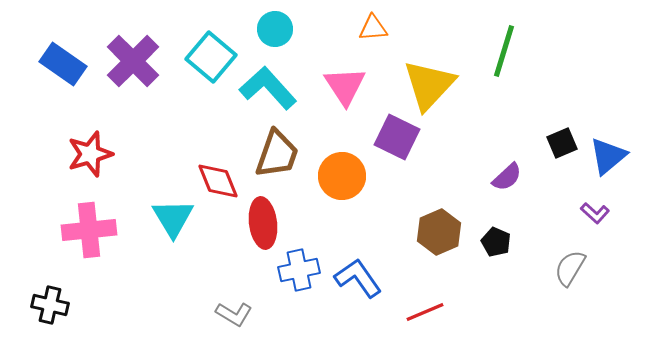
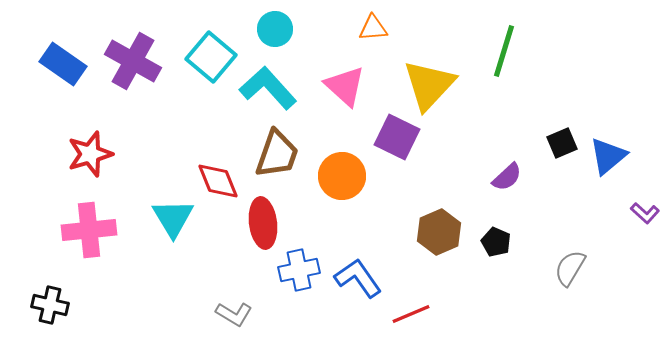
purple cross: rotated 16 degrees counterclockwise
pink triangle: rotated 15 degrees counterclockwise
purple L-shape: moved 50 px right
red line: moved 14 px left, 2 px down
